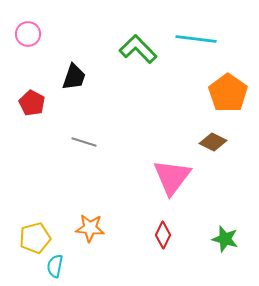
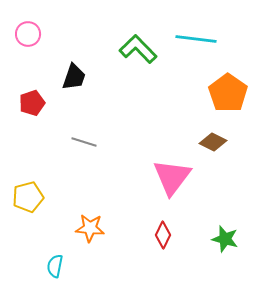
red pentagon: rotated 25 degrees clockwise
yellow pentagon: moved 7 px left, 41 px up
